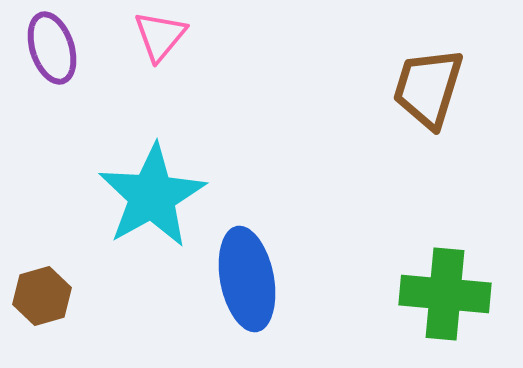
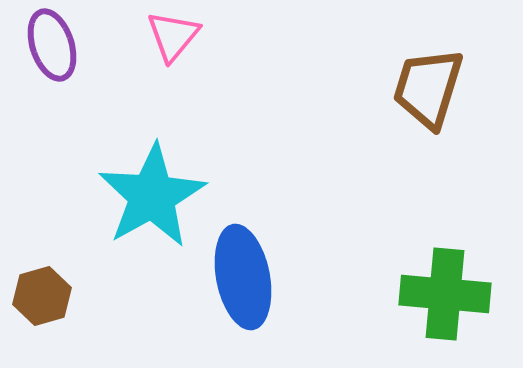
pink triangle: moved 13 px right
purple ellipse: moved 3 px up
blue ellipse: moved 4 px left, 2 px up
